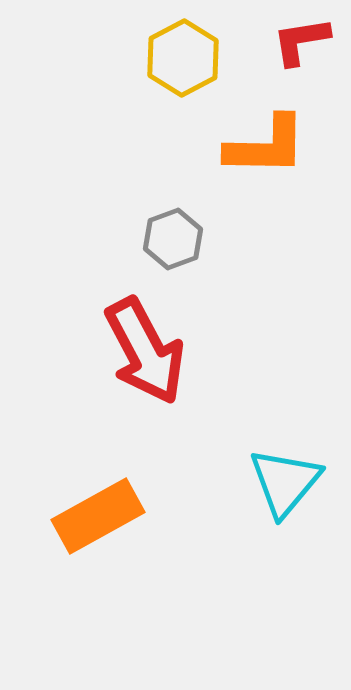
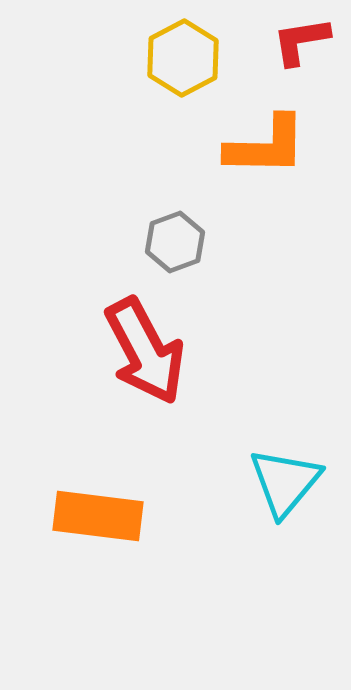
gray hexagon: moved 2 px right, 3 px down
orange rectangle: rotated 36 degrees clockwise
